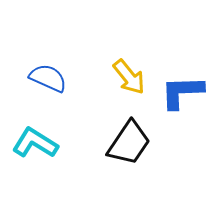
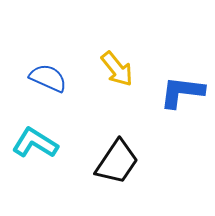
yellow arrow: moved 12 px left, 8 px up
blue L-shape: rotated 9 degrees clockwise
black trapezoid: moved 12 px left, 19 px down
